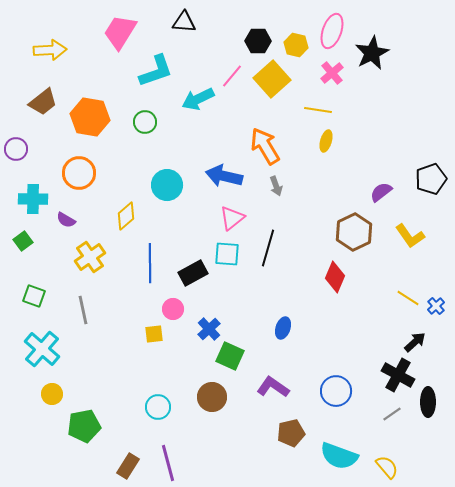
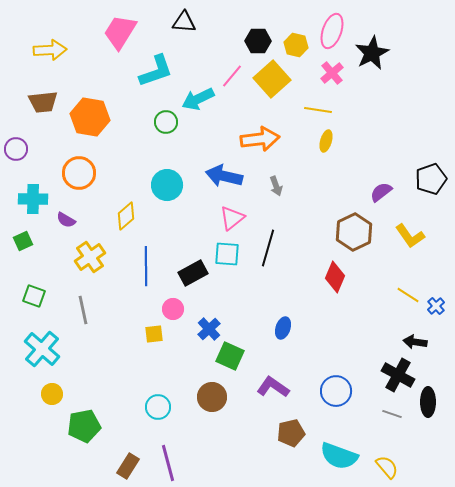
brown trapezoid at (43, 102): rotated 32 degrees clockwise
green circle at (145, 122): moved 21 px right
orange arrow at (265, 146): moved 5 px left, 7 px up; rotated 114 degrees clockwise
green square at (23, 241): rotated 12 degrees clockwise
blue line at (150, 263): moved 4 px left, 3 px down
yellow line at (408, 298): moved 3 px up
black arrow at (415, 342): rotated 130 degrees counterclockwise
gray line at (392, 414): rotated 54 degrees clockwise
